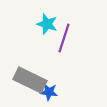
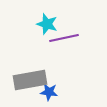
purple line: rotated 60 degrees clockwise
gray rectangle: rotated 36 degrees counterclockwise
